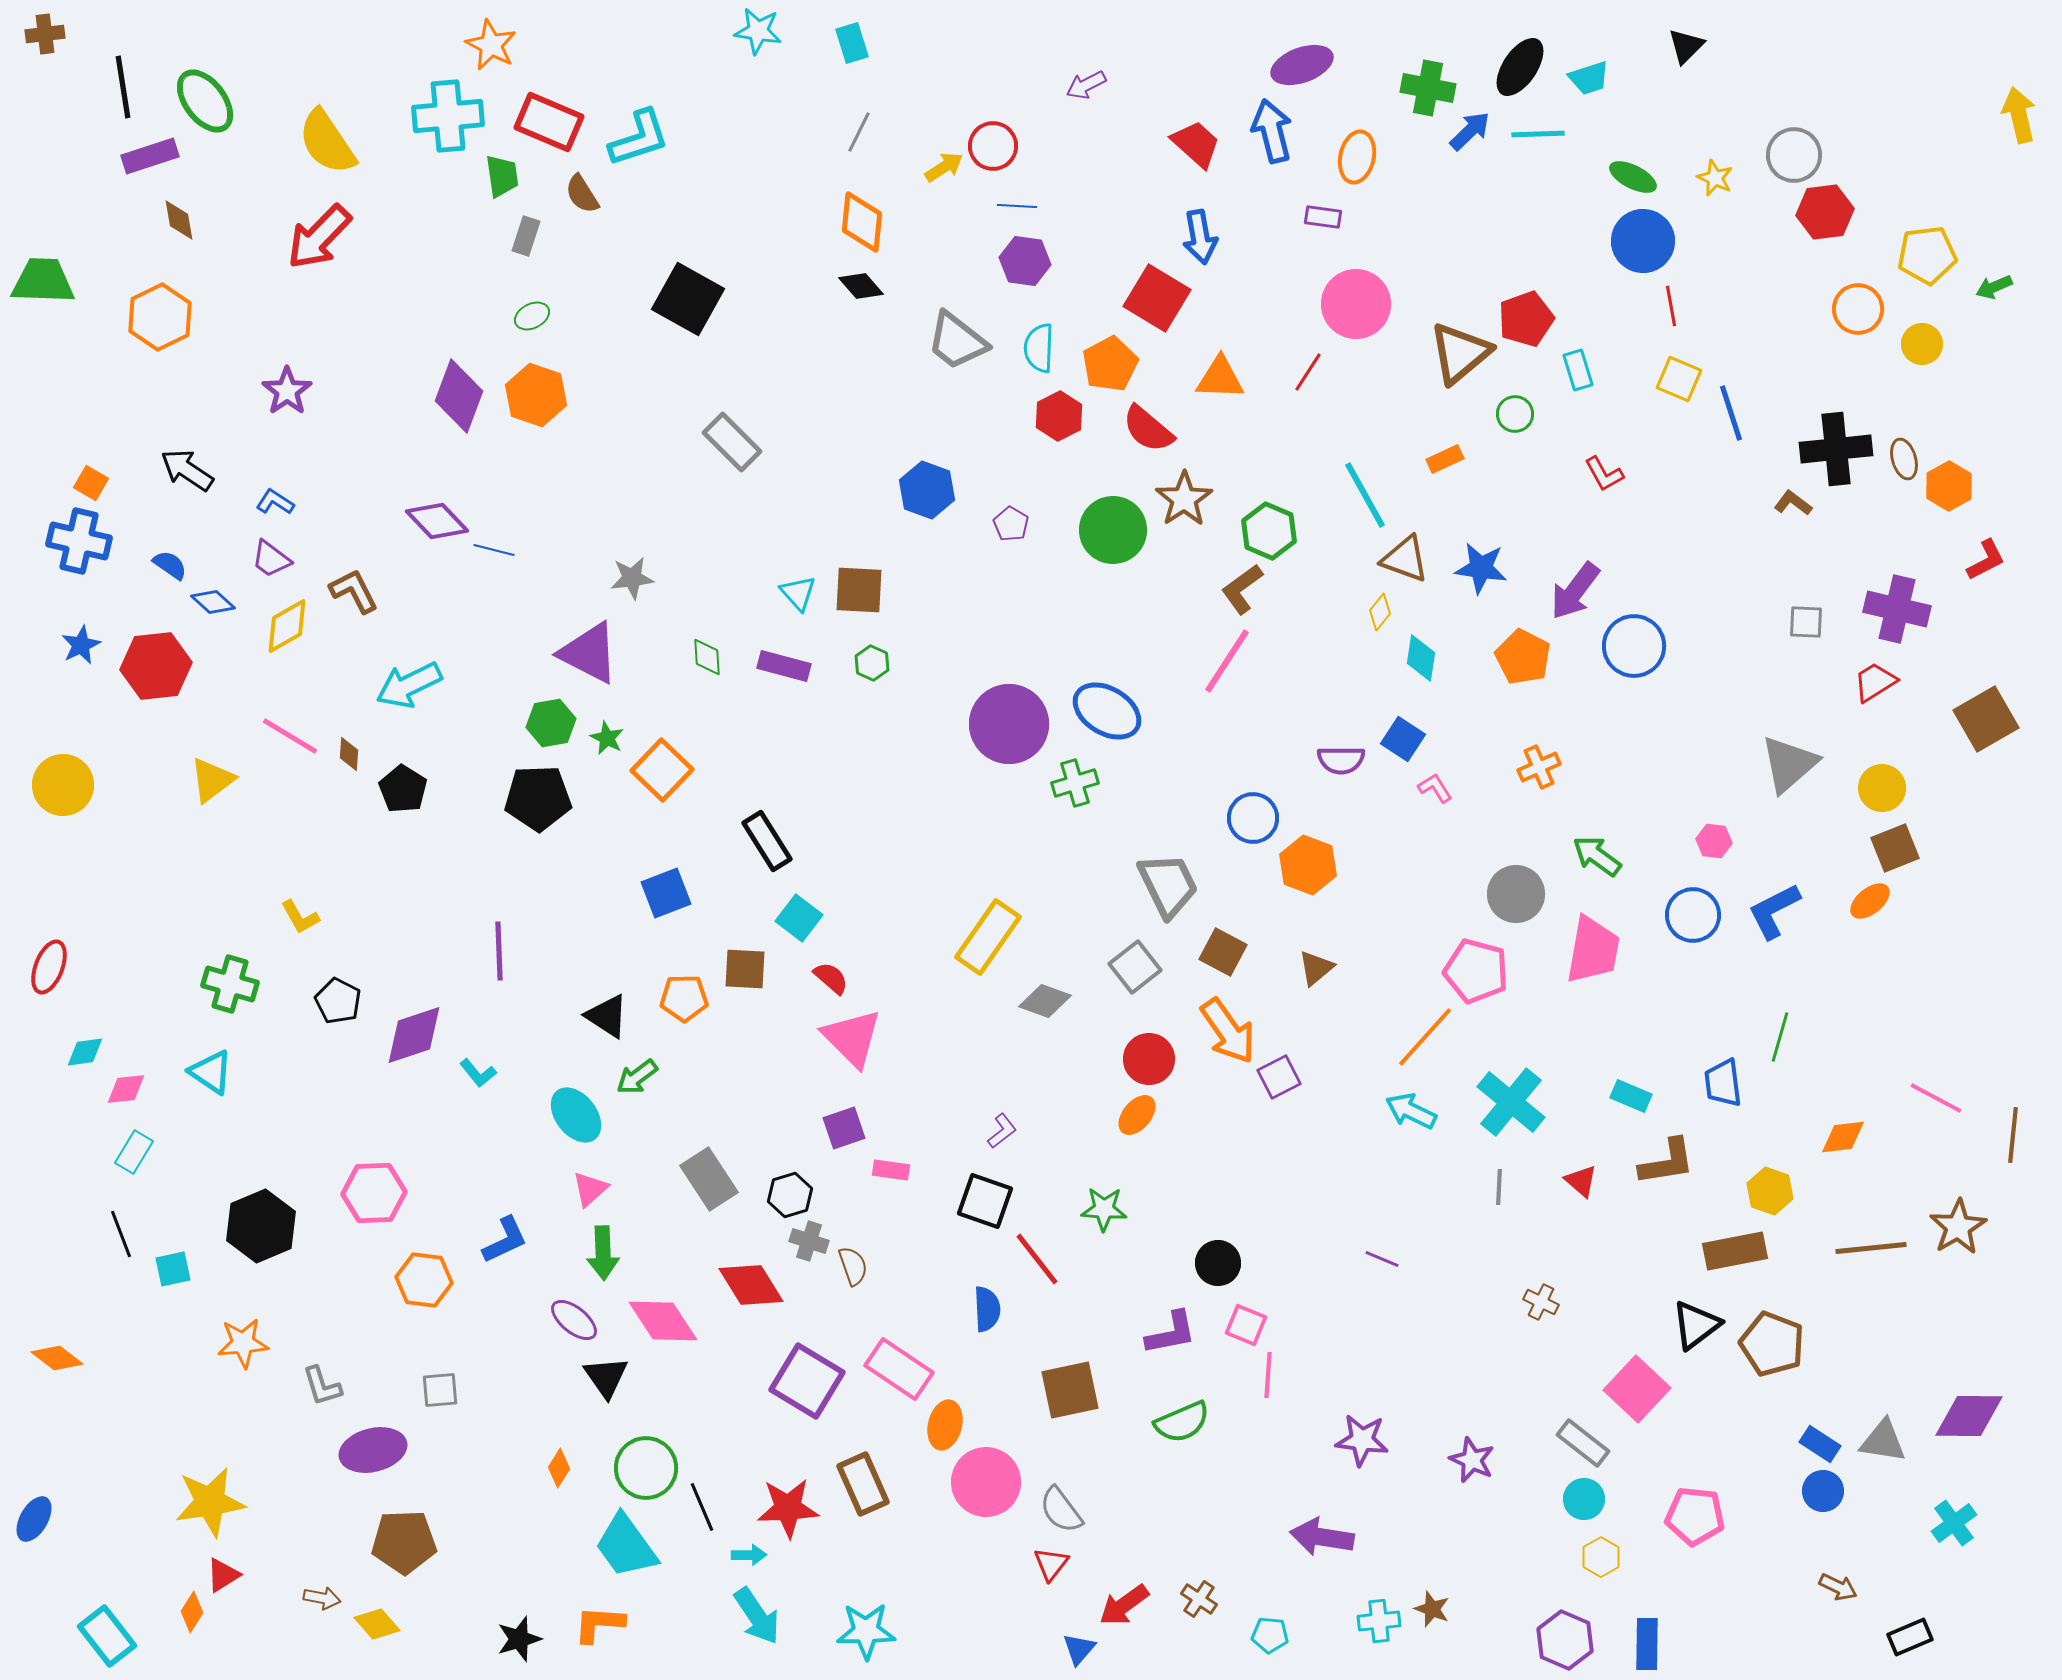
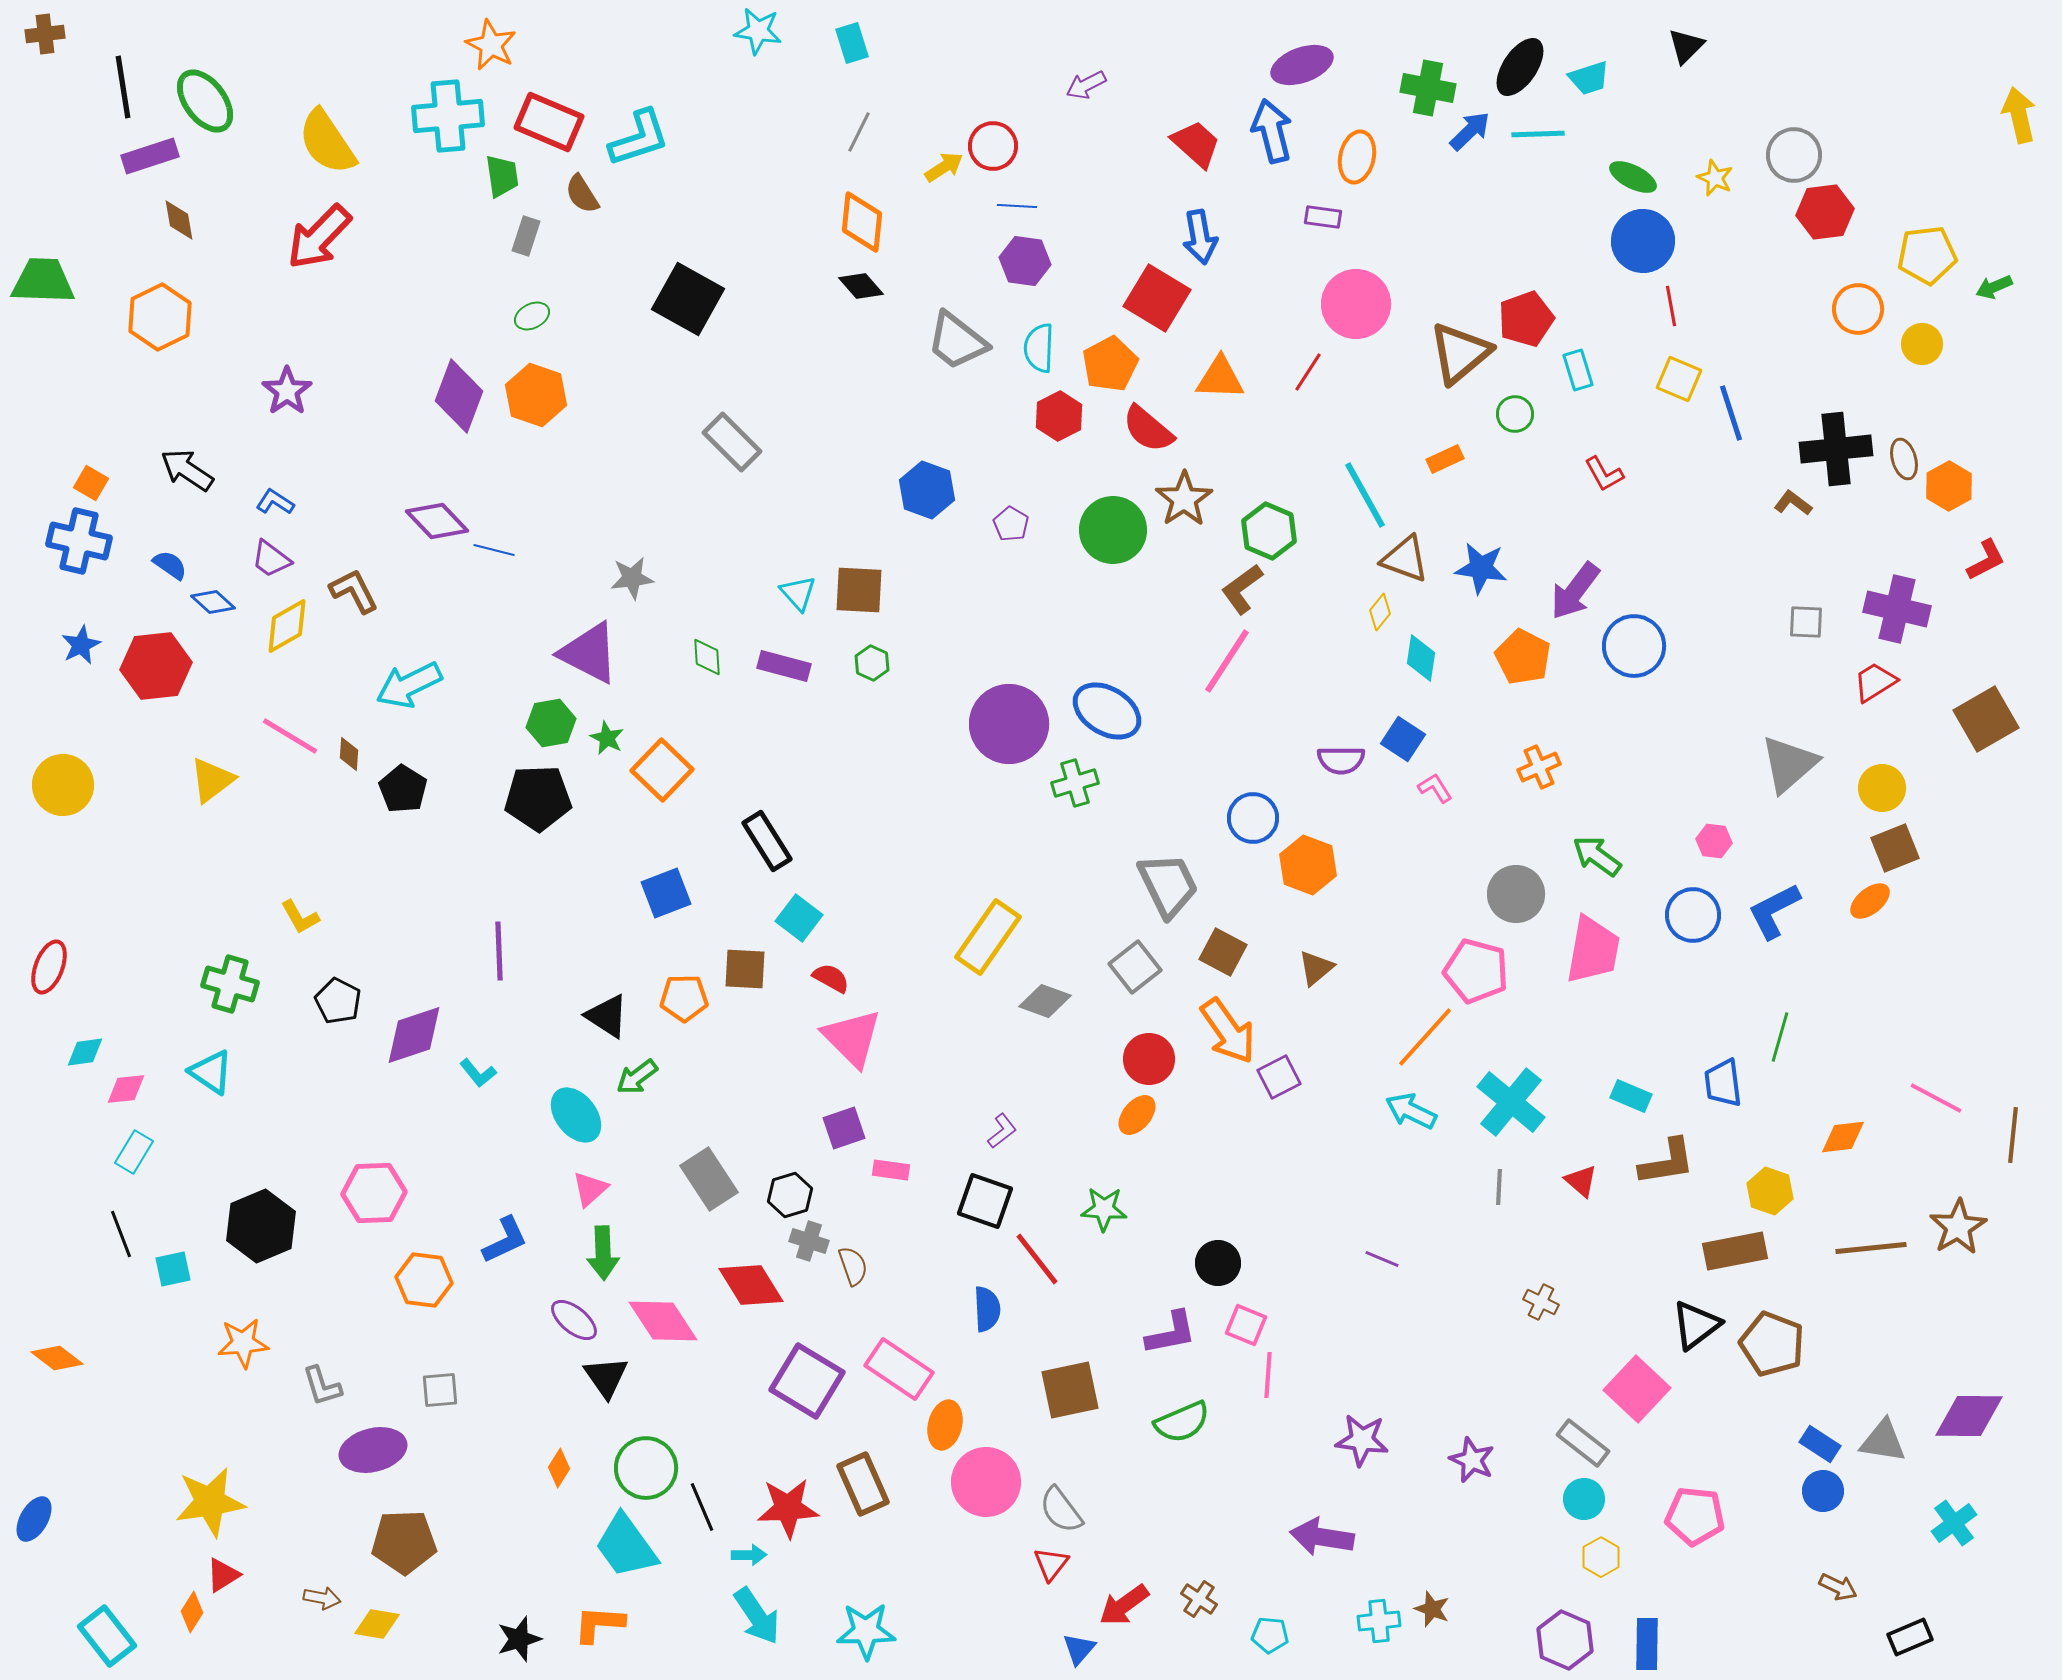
red semicircle at (831, 978): rotated 12 degrees counterclockwise
yellow diamond at (377, 1624): rotated 39 degrees counterclockwise
